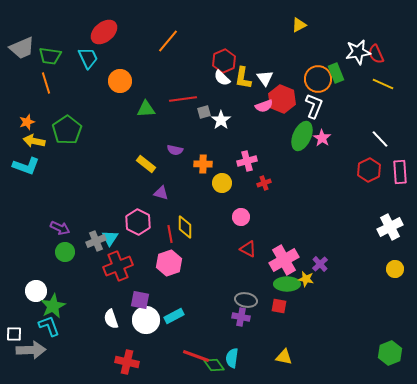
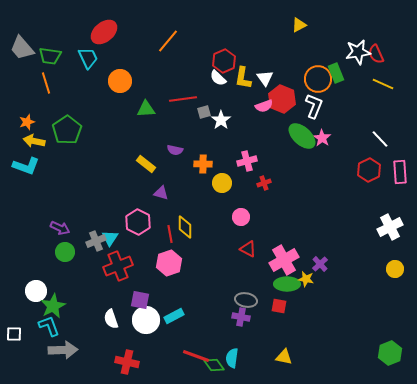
gray trapezoid at (22, 48): rotated 72 degrees clockwise
white semicircle at (222, 78): moved 4 px left
green ellipse at (302, 136): rotated 72 degrees counterclockwise
gray arrow at (31, 350): moved 32 px right
